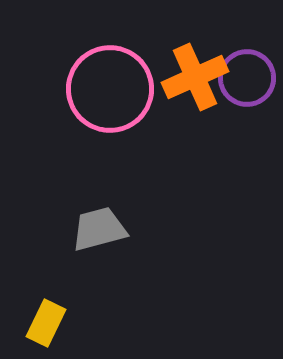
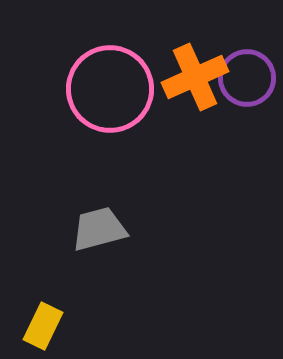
yellow rectangle: moved 3 px left, 3 px down
